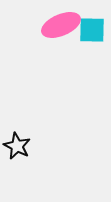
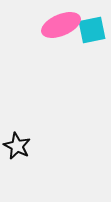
cyan square: rotated 12 degrees counterclockwise
